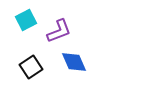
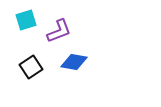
cyan square: rotated 10 degrees clockwise
blue diamond: rotated 56 degrees counterclockwise
